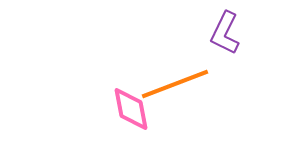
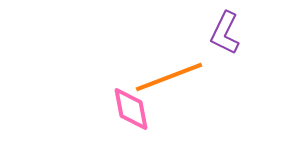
orange line: moved 6 px left, 7 px up
